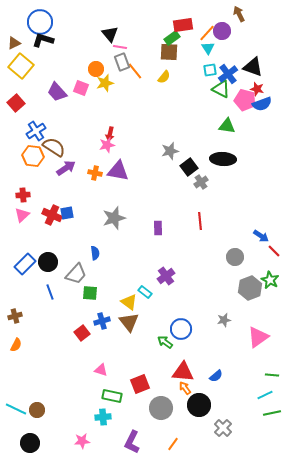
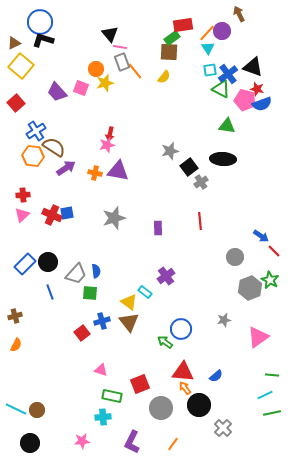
blue semicircle at (95, 253): moved 1 px right, 18 px down
